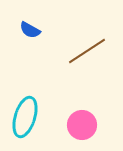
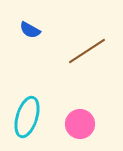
cyan ellipse: moved 2 px right
pink circle: moved 2 px left, 1 px up
